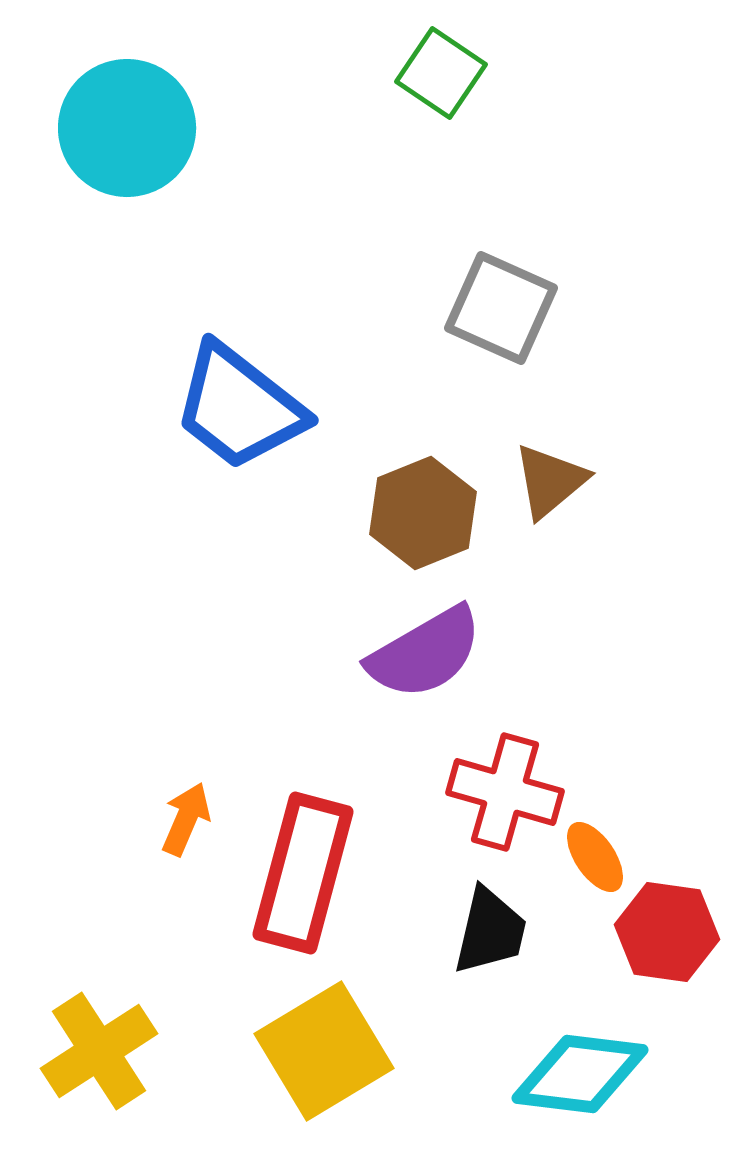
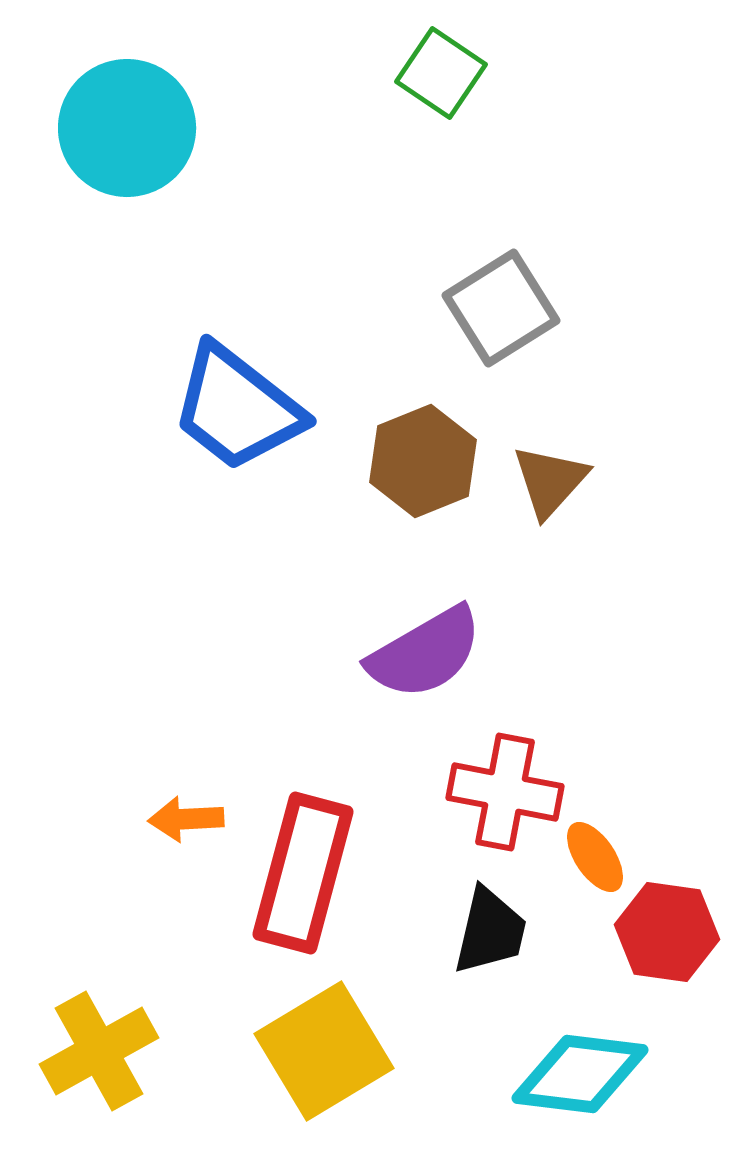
gray square: rotated 34 degrees clockwise
blue trapezoid: moved 2 px left, 1 px down
brown triangle: rotated 8 degrees counterclockwise
brown hexagon: moved 52 px up
red cross: rotated 5 degrees counterclockwise
orange arrow: rotated 116 degrees counterclockwise
yellow cross: rotated 4 degrees clockwise
